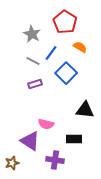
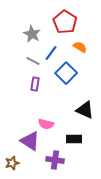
purple rectangle: rotated 64 degrees counterclockwise
black triangle: rotated 18 degrees clockwise
